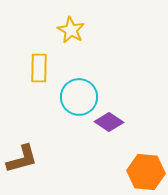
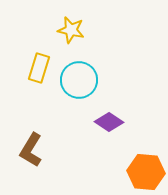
yellow star: rotated 16 degrees counterclockwise
yellow rectangle: rotated 16 degrees clockwise
cyan circle: moved 17 px up
brown L-shape: moved 9 px right, 9 px up; rotated 136 degrees clockwise
